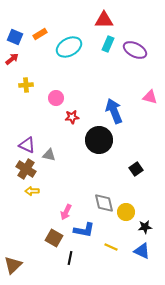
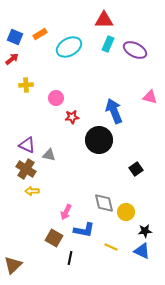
black star: moved 4 px down
